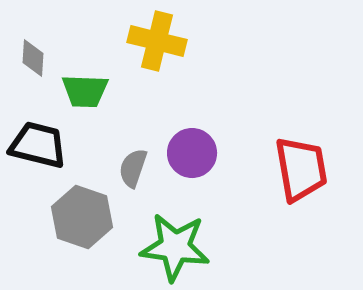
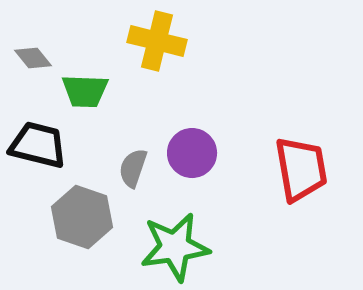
gray diamond: rotated 42 degrees counterclockwise
green star: rotated 16 degrees counterclockwise
